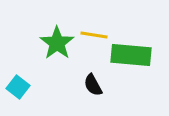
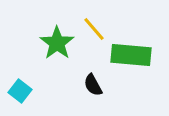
yellow line: moved 6 px up; rotated 40 degrees clockwise
cyan square: moved 2 px right, 4 px down
